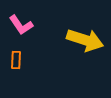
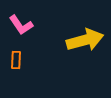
yellow arrow: rotated 33 degrees counterclockwise
